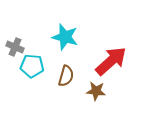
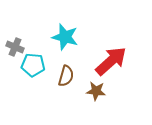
cyan pentagon: moved 1 px right, 1 px up
